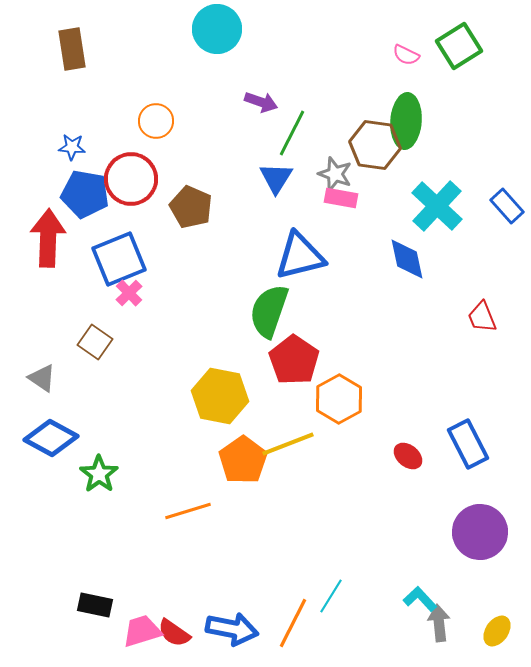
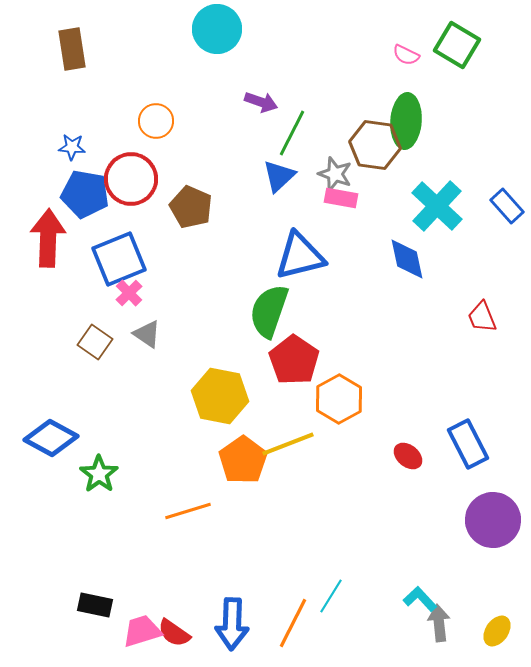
green square at (459, 46): moved 2 px left, 1 px up; rotated 27 degrees counterclockwise
blue triangle at (276, 178): moved 3 px right, 2 px up; rotated 15 degrees clockwise
gray triangle at (42, 378): moved 105 px right, 44 px up
purple circle at (480, 532): moved 13 px right, 12 px up
blue arrow at (232, 629): moved 5 px up; rotated 81 degrees clockwise
